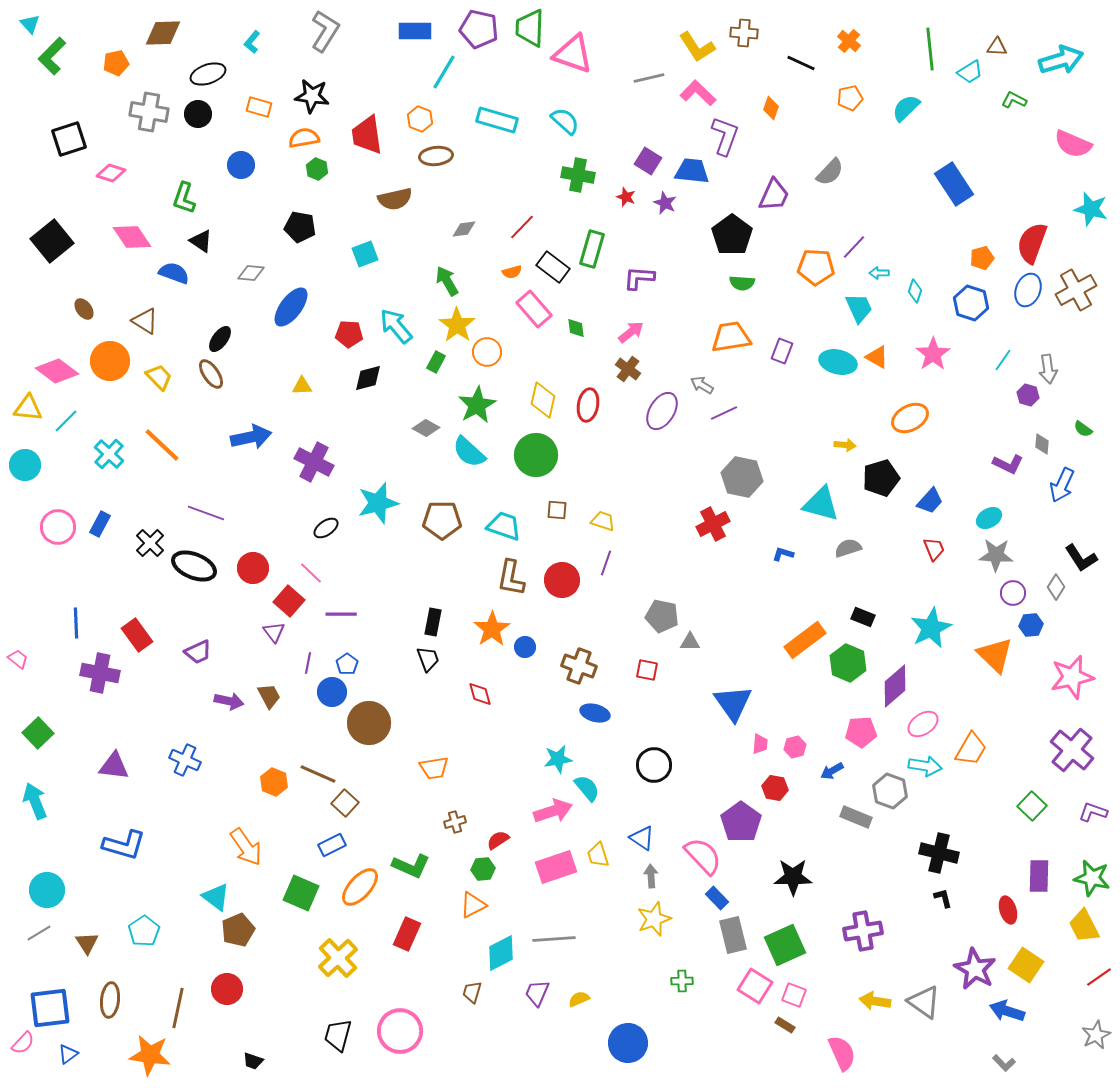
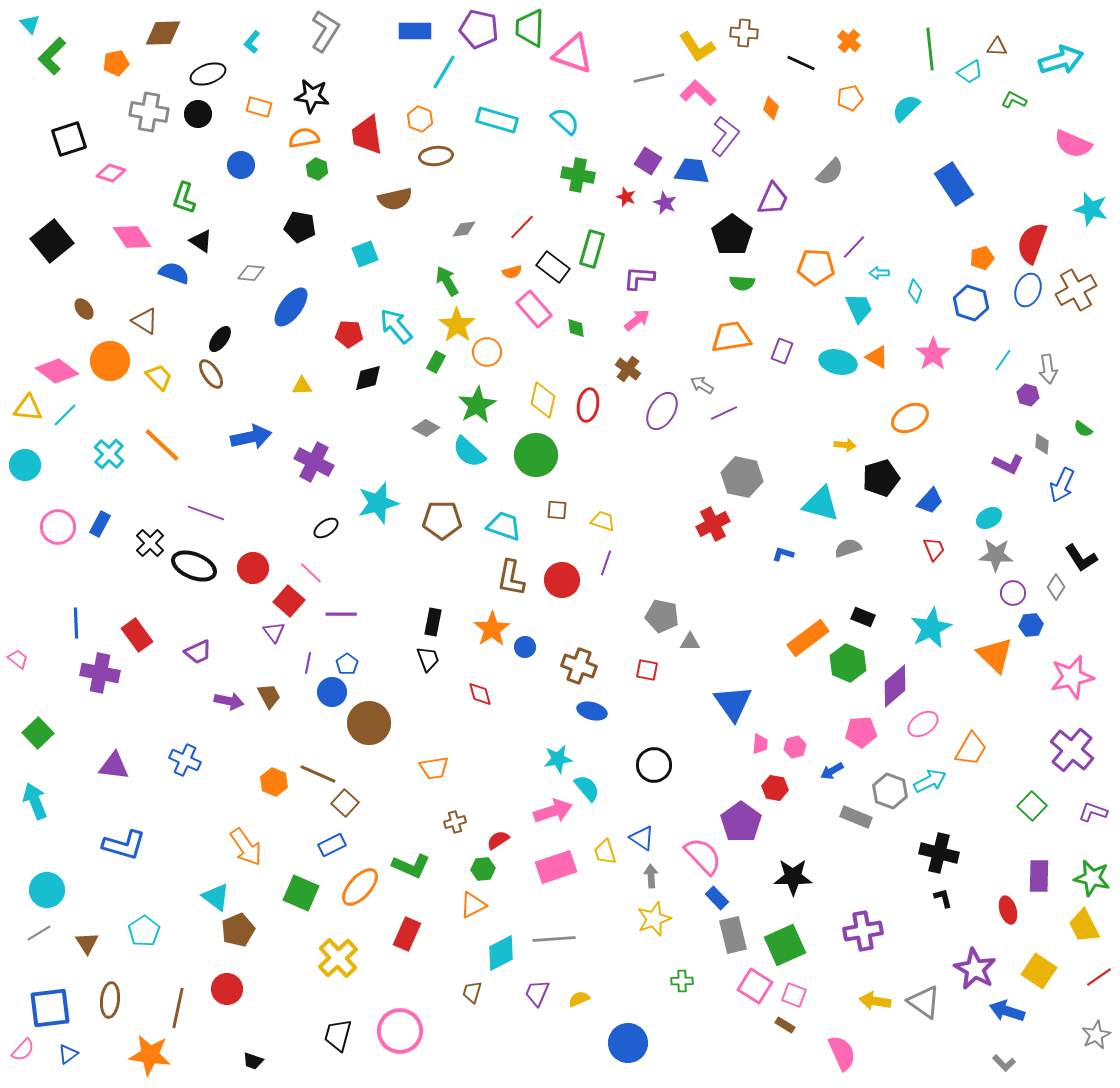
purple L-shape at (725, 136): rotated 18 degrees clockwise
purple trapezoid at (774, 195): moved 1 px left, 4 px down
pink arrow at (631, 332): moved 6 px right, 12 px up
cyan line at (66, 421): moved 1 px left, 6 px up
orange rectangle at (805, 640): moved 3 px right, 2 px up
blue ellipse at (595, 713): moved 3 px left, 2 px up
cyan arrow at (925, 766): moved 5 px right, 15 px down; rotated 36 degrees counterclockwise
yellow trapezoid at (598, 855): moved 7 px right, 3 px up
yellow square at (1026, 965): moved 13 px right, 6 px down
pink semicircle at (23, 1043): moved 7 px down
